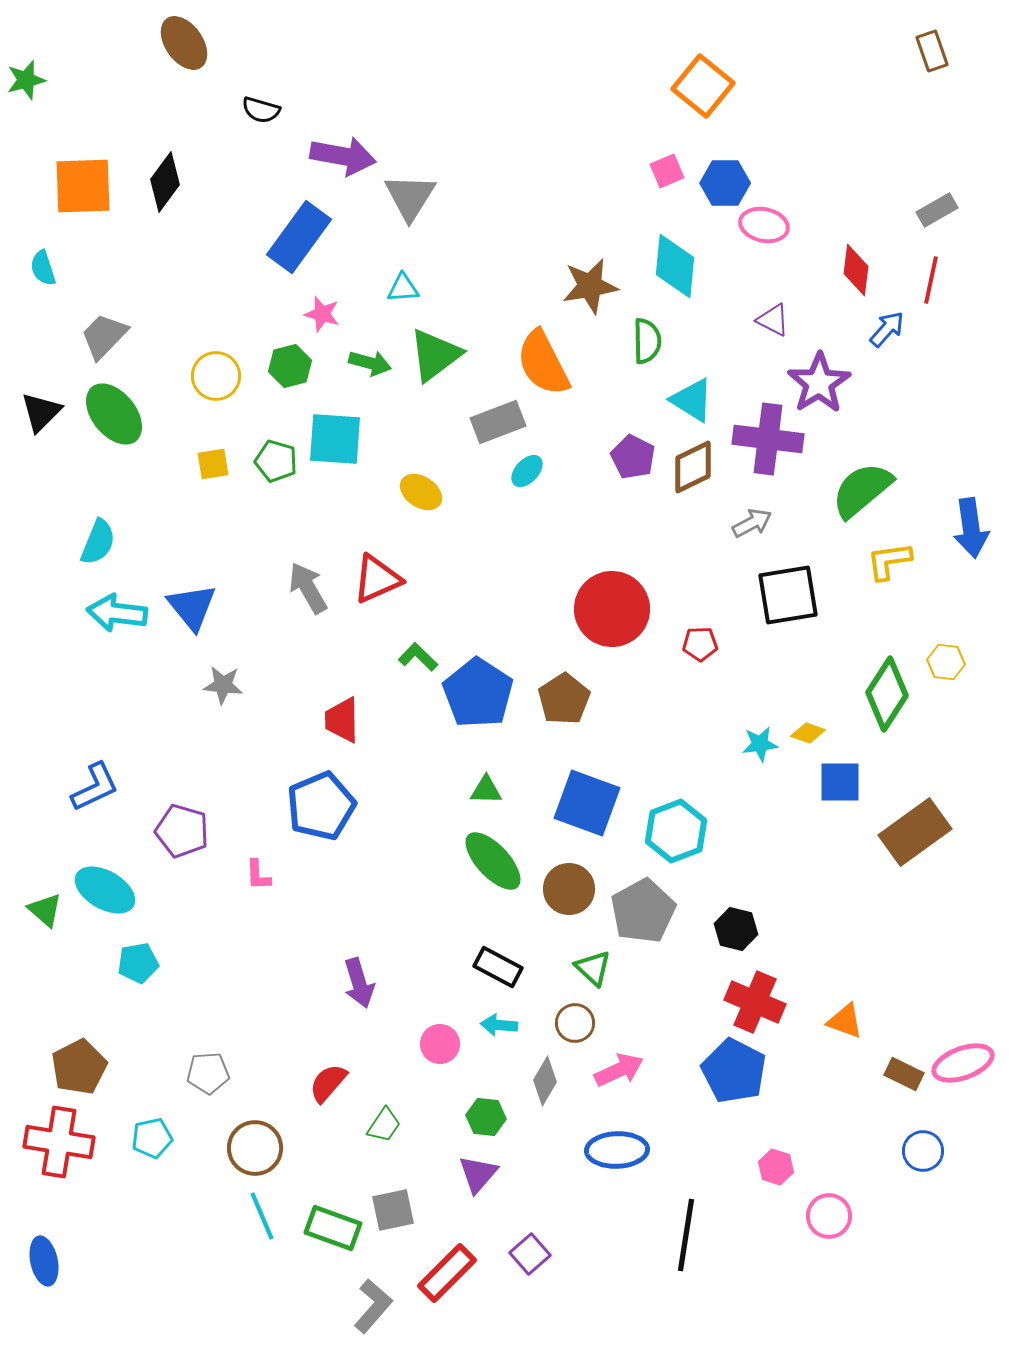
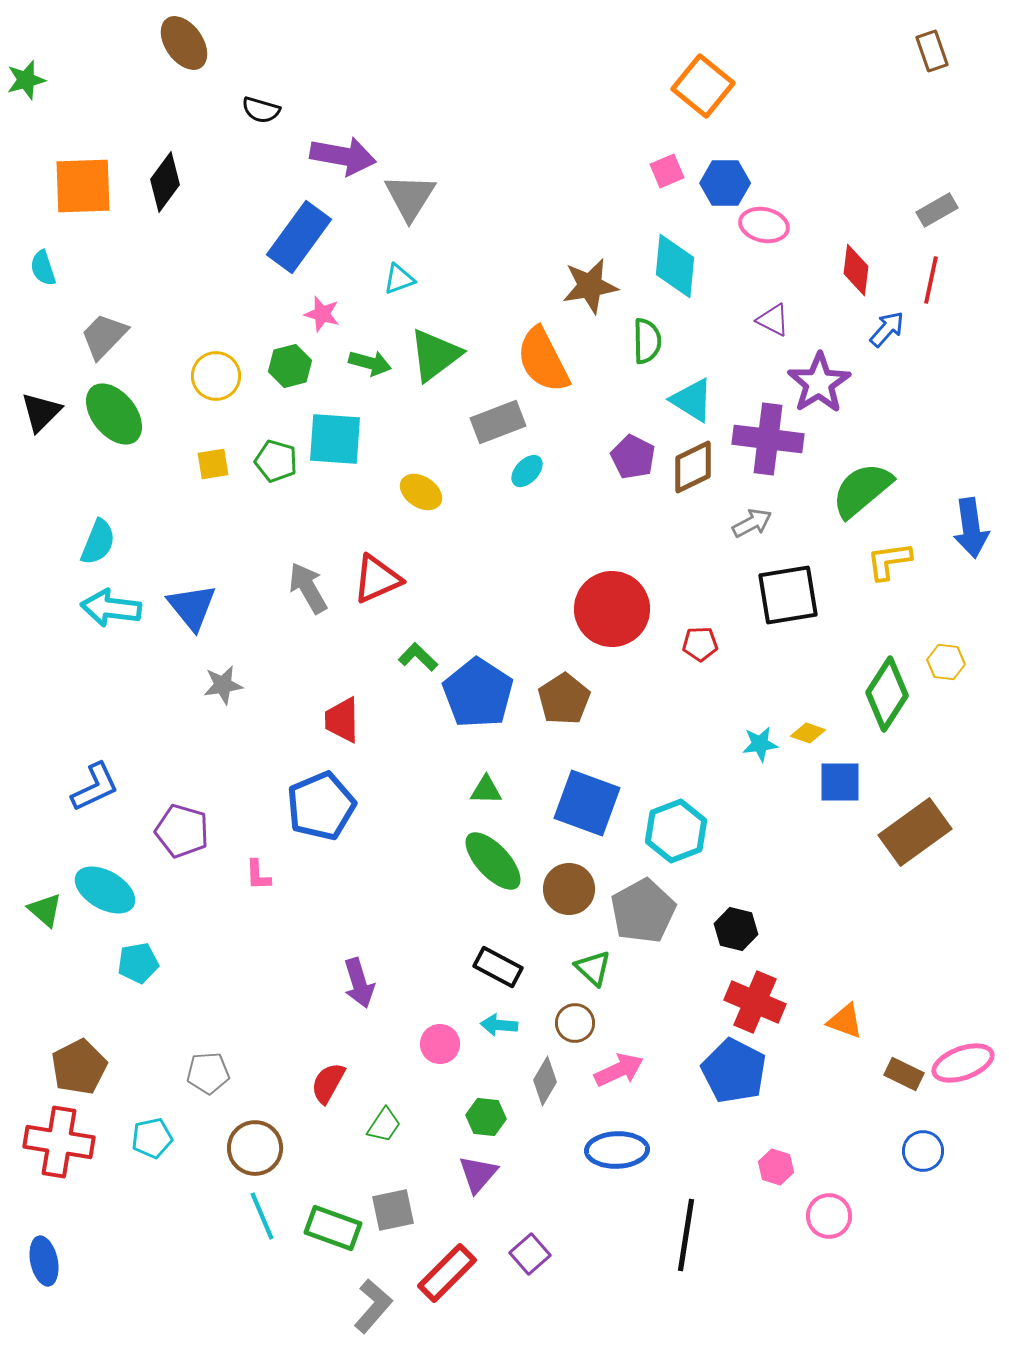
cyan triangle at (403, 288): moved 4 px left, 9 px up; rotated 16 degrees counterclockwise
orange semicircle at (543, 363): moved 3 px up
cyan arrow at (117, 613): moved 6 px left, 5 px up
gray star at (223, 685): rotated 15 degrees counterclockwise
red semicircle at (328, 1083): rotated 12 degrees counterclockwise
